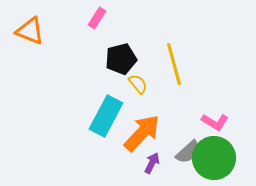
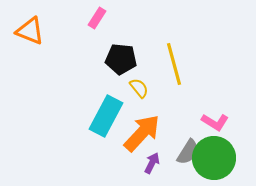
black pentagon: rotated 20 degrees clockwise
yellow semicircle: moved 1 px right, 4 px down
gray semicircle: rotated 16 degrees counterclockwise
